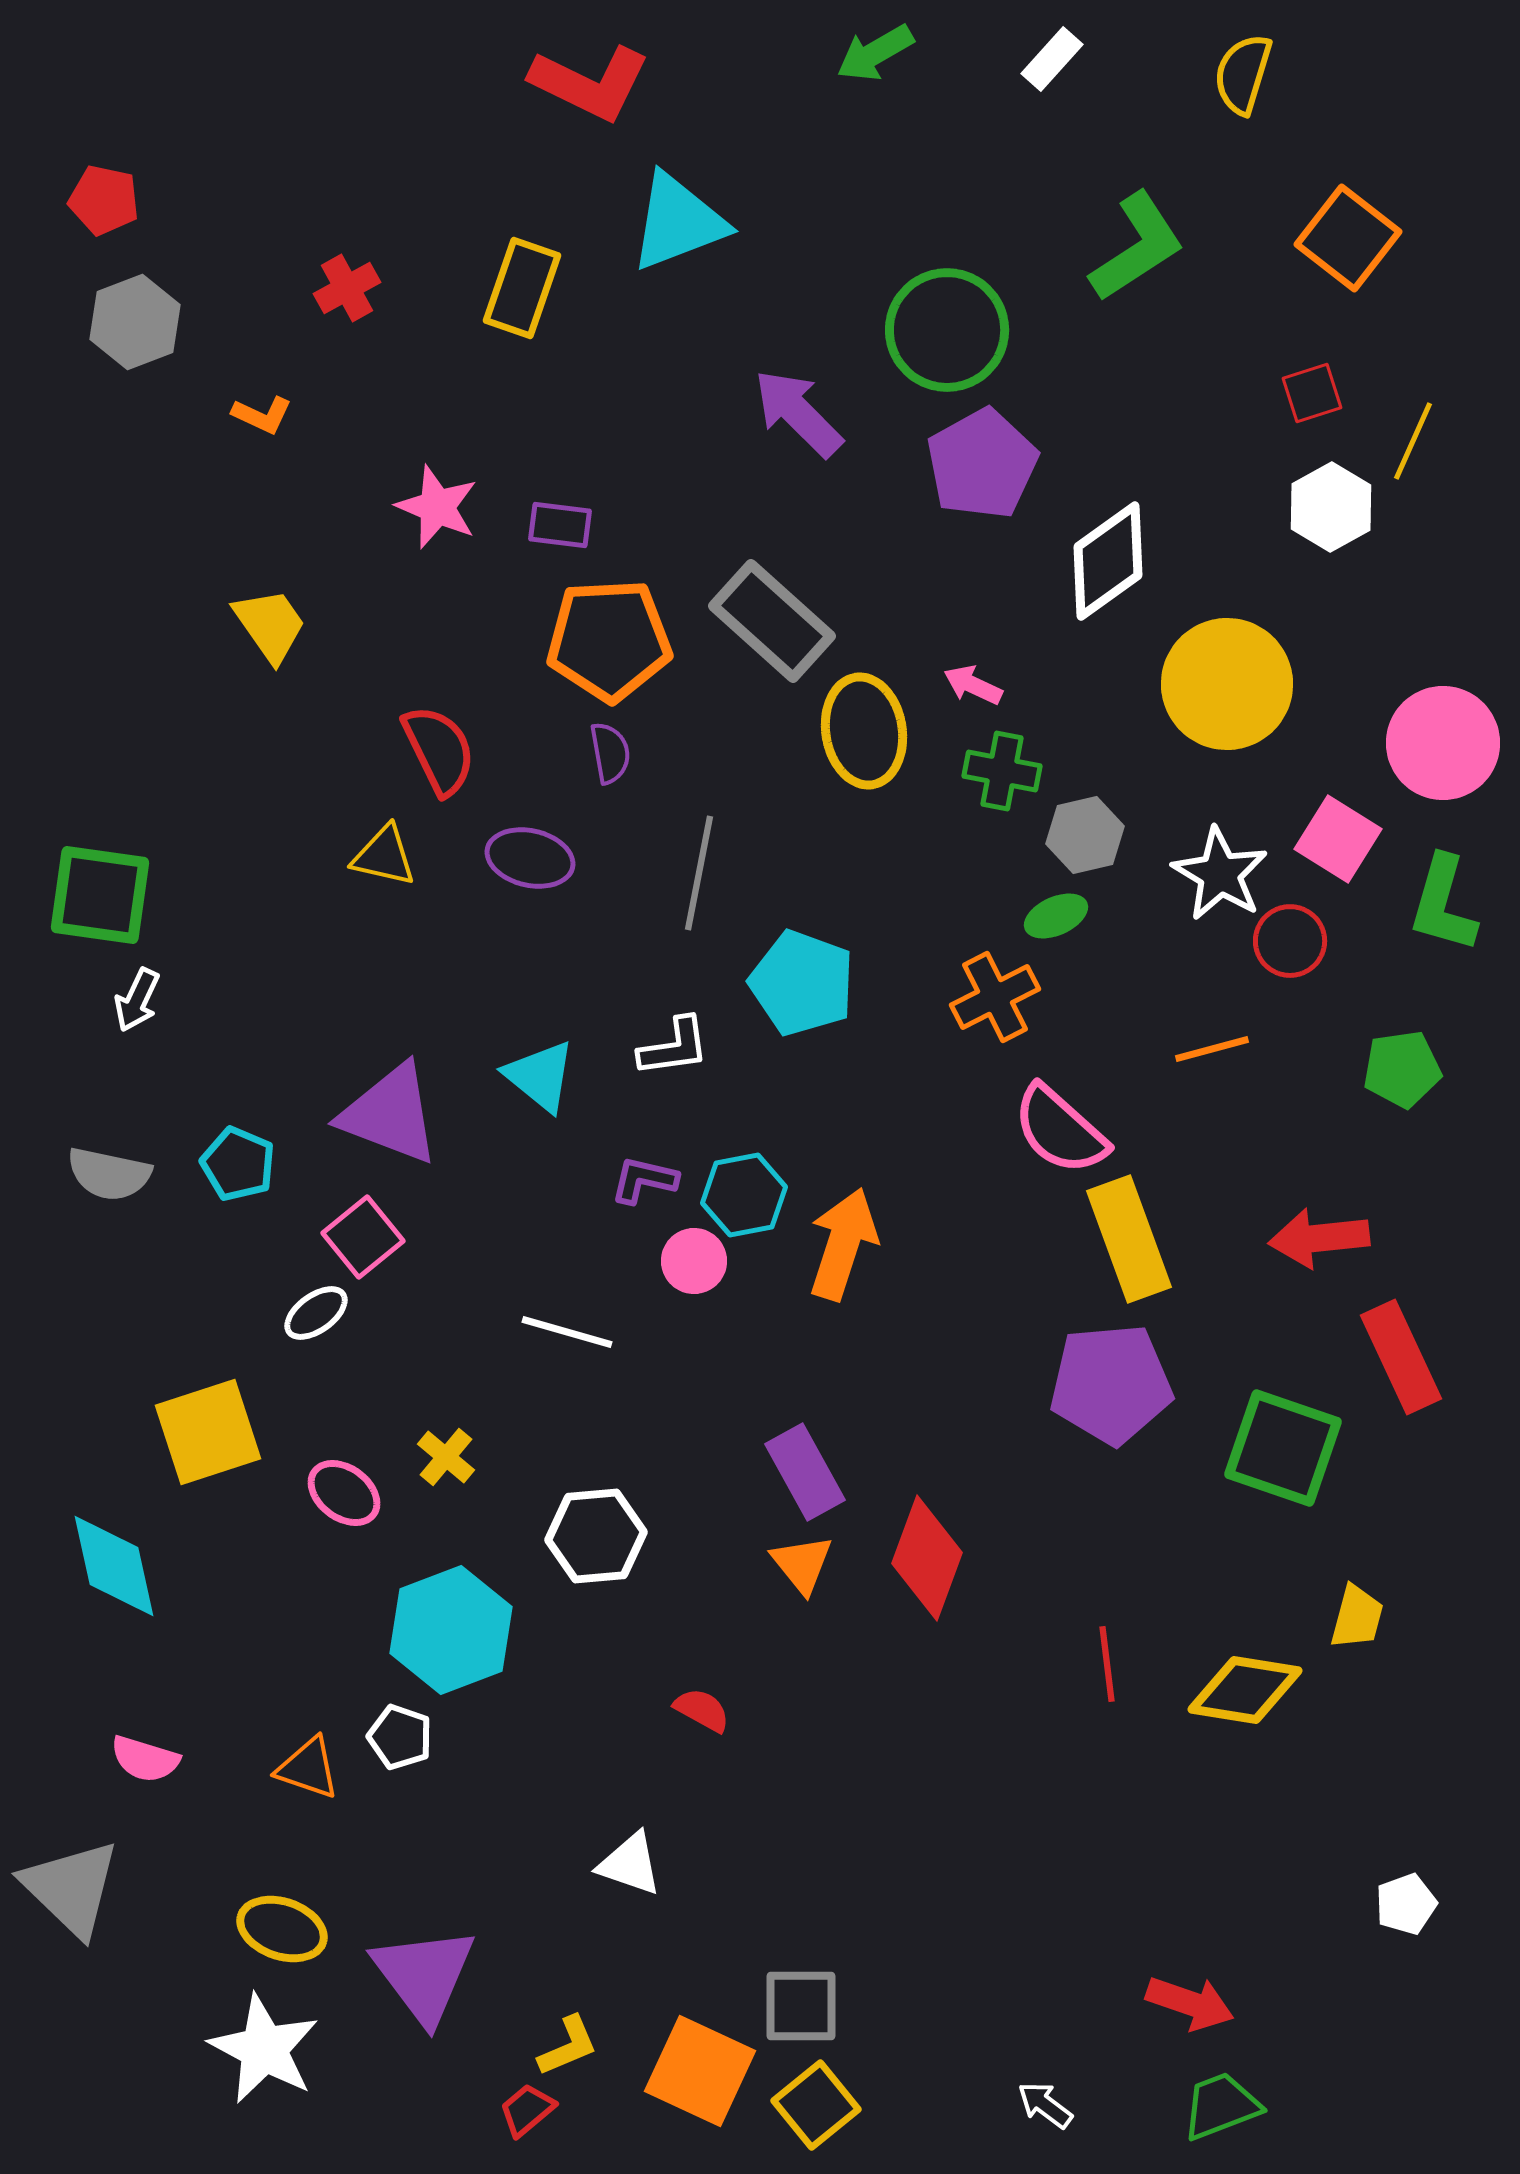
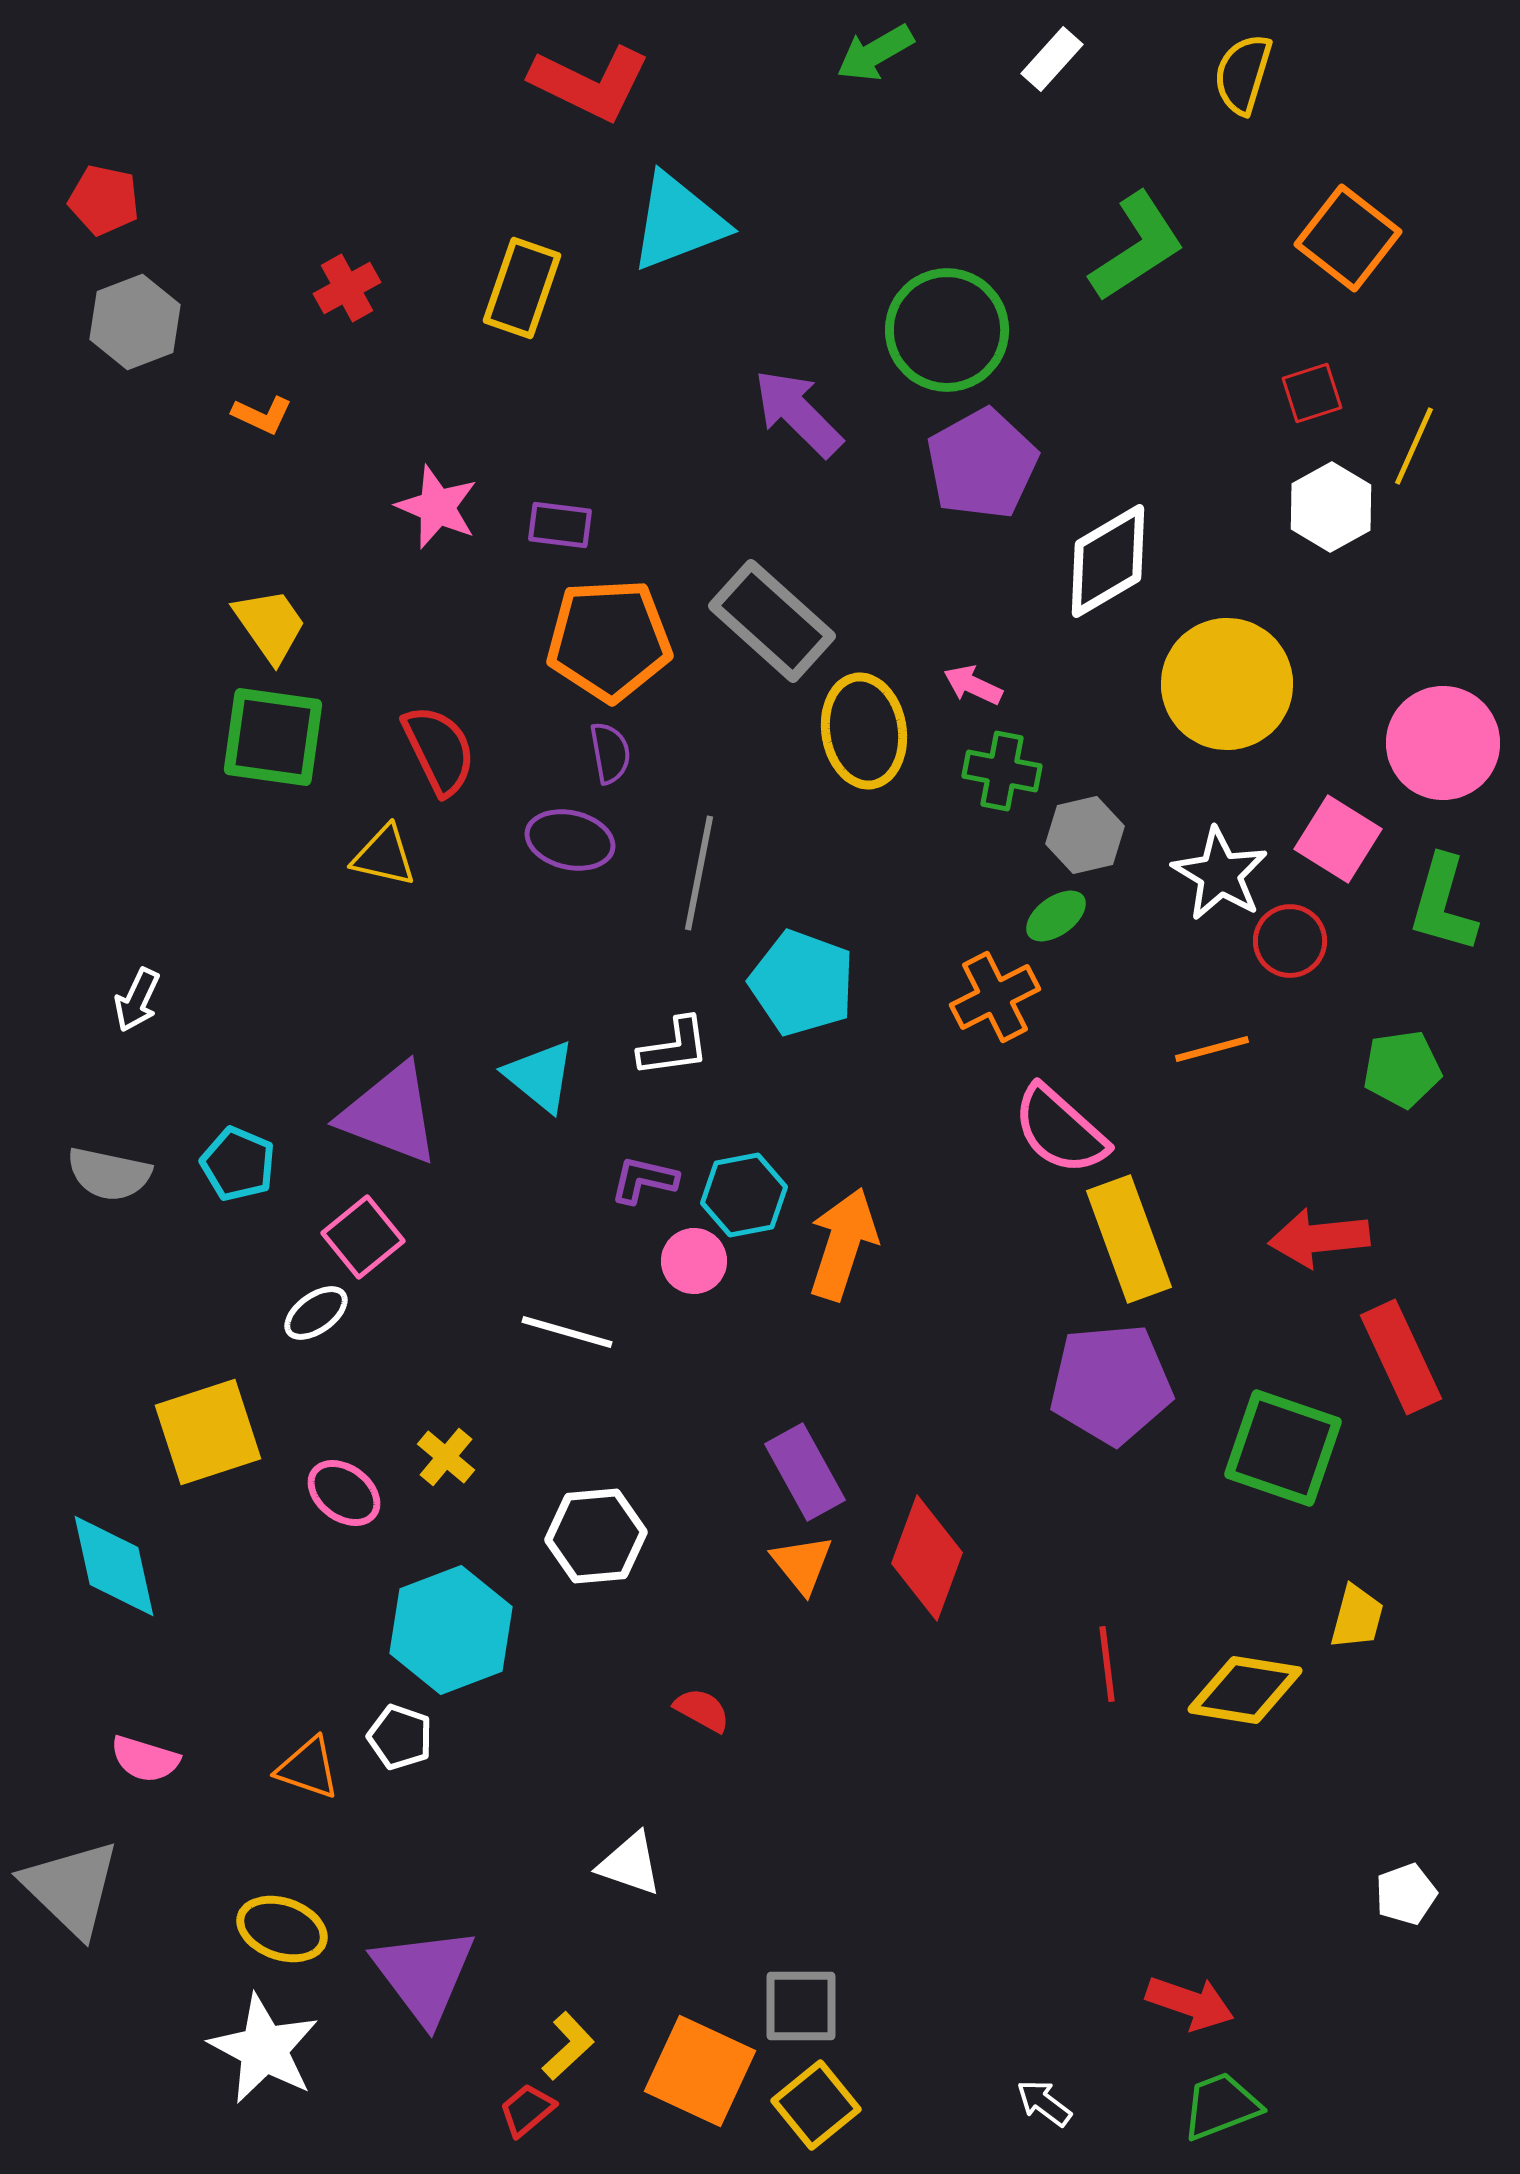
yellow line at (1413, 441): moved 1 px right, 5 px down
white diamond at (1108, 561): rotated 5 degrees clockwise
purple ellipse at (530, 858): moved 40 px right, 18 px up
green square at (100, 895): moved 173 px right, 158 px up
green ellipse at (1056, 916): rotated 12 degrees counterclockwise
white pentagon at (1406, 1904): moved 10 px up
yellow L-shape at (568, 2046): rotated 20 degrees counterclockwise
white arrow at (1045, 2105): moved 1 px left, 2 px up
